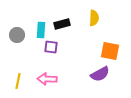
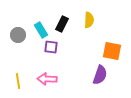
yellow semicircle: moved 5 px left, 2 px down
black rectangle: rotated 49 degrees counterclockwise
cyan rectangle: rotated 35 degrees counterclockwise
gray circle: moved 1 px right
orange square: moved 2 px right
purple semicircle: moved 1 px down; rotated 42 degrees counterclockwise
yellow line: rotated 21 degrees counterclockwise
